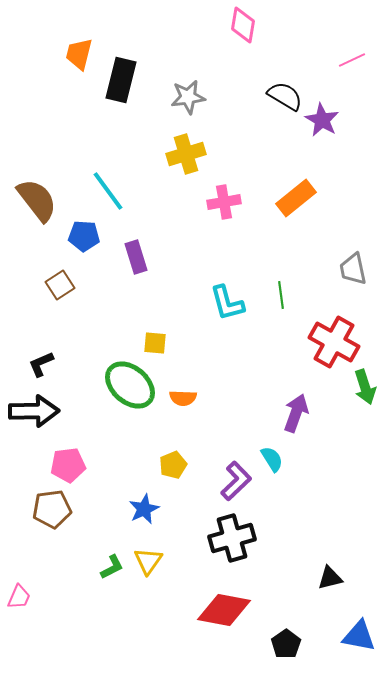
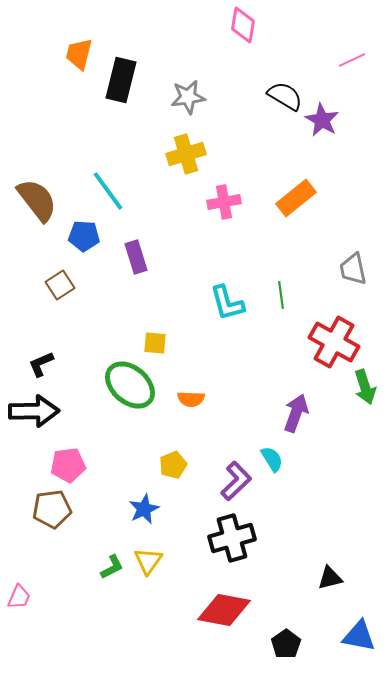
orange semicircle: moved 8 px right, 1 px down
